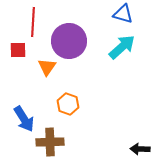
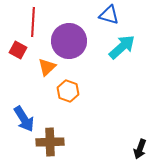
blue triangle: moved 14 px left, 1 px down
red square: rotated 30 degrees clockwise
orange triangle: rotated 12 degrees clockwise
orange hexagon: moved 13 px up
black arrow: rotated 72 degrees counterclockwise
